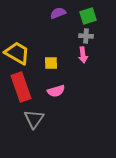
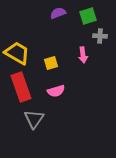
gray cross: moved 14 px right
yellow square: rotated 16 degrees counterclockwise
